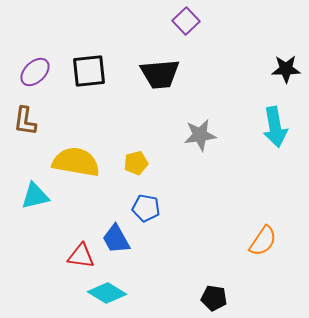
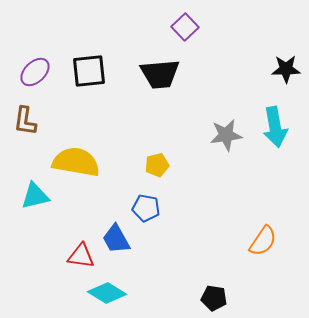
purple square: moved 1 px left, 6 px down
gray star: moved 26 px right
yellow pentagon: moved 21 px right, 2 px down
